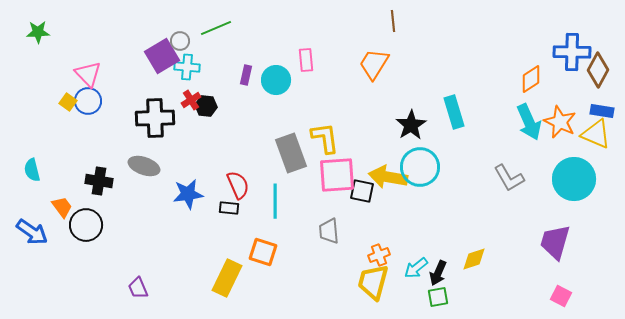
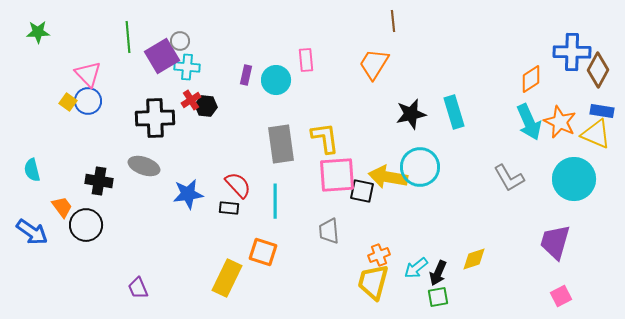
green line at (216, 28): moved 88 px left, 9 px down; rotated 72 degrees counterclockwise
black star at (411, 125): moved 11 px up; rotated 20 degrees clockwise
gray rectangle at (291, 153): moved 10 px left, 9 px up; rotated 12 degrees clockwise
red semicircle at (238, 185): rotated 20 degrees counterclockwise
pink square at (561, 296): rotated 35 degrees clockwise
